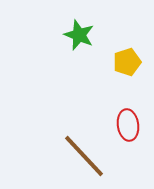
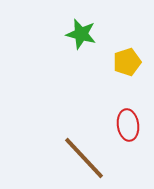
green star: moved 2 px right, 1 px up; rotated 8 degrees counterclockwise
brown line: moved 2 px down
